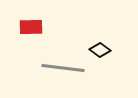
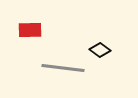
red rectangle: moved 1 px left, 3 px down
